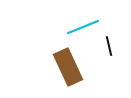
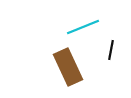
black line: moved 2 px right, 4 px down; rotated 24 degrees clockwise
